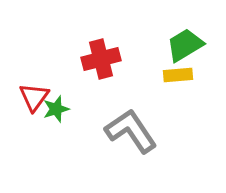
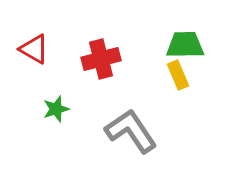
green trapezoid: rotated 30 degrees clockwise
yellow rectangle: rotated 72 degrees clockwise
red triangle: moved 48 px up; rotated 36 degrees counterclockwise
